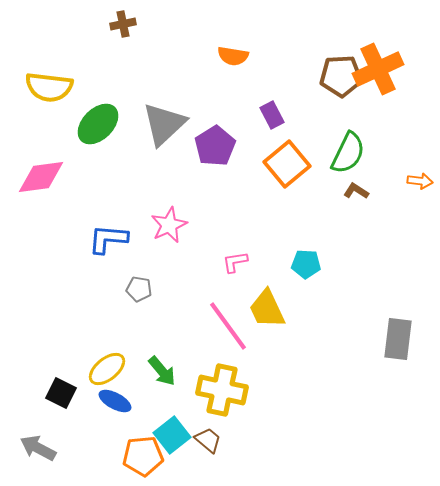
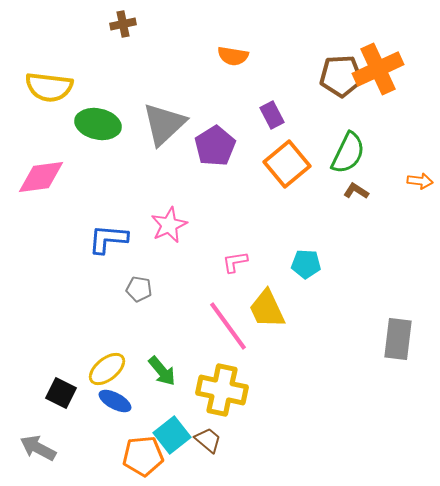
green ellipse: rotated 57 degrees clockwise
